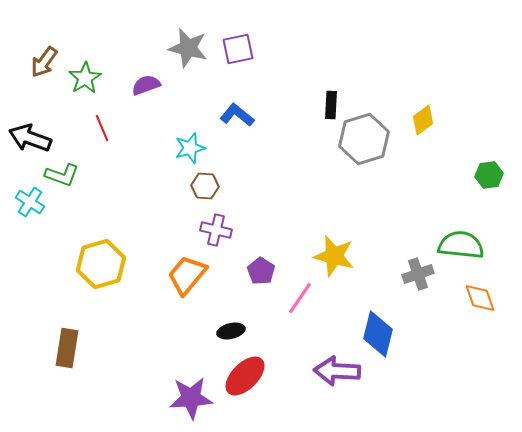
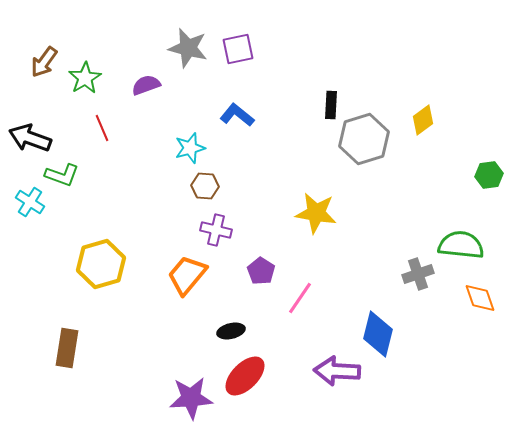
yellow star: moved 18 px left, 43 px up; rotated 6 degrees counterclockwise
